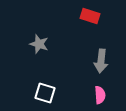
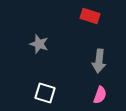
gray arrow: moved 2 px left
pink semicircle: rotated 24 degrees clockwise
